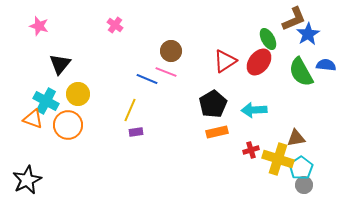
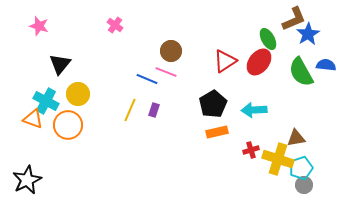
purple rectangle: moved 18 px right, 22 px up; rotated 64 degrees counterclockwise
cyan pentagon: rotated 15 degrees clockwise
